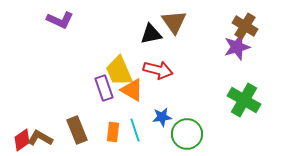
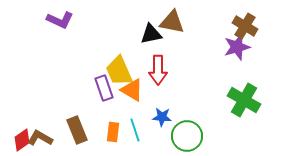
brown triangle: moved 2 px left; rotated 44 degrees counterclockwise
red arrow: rotated 76 degrees clockwise
blue star: rotated 12 degrees clockwise
green circle: moved 2 px down
